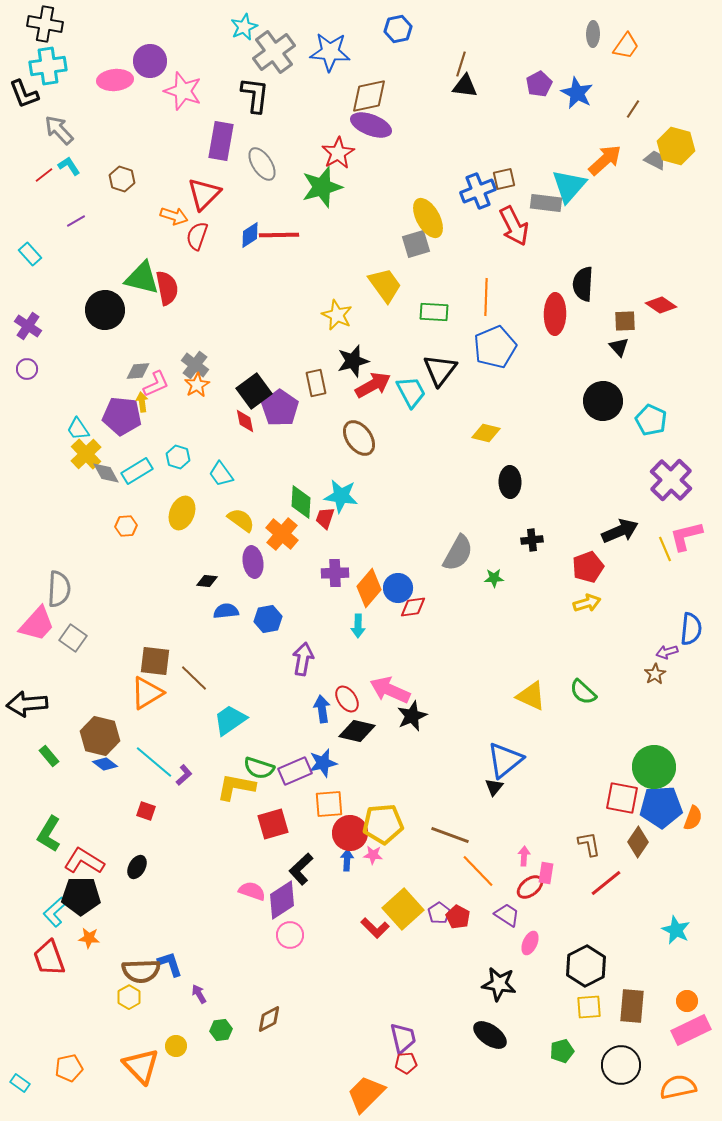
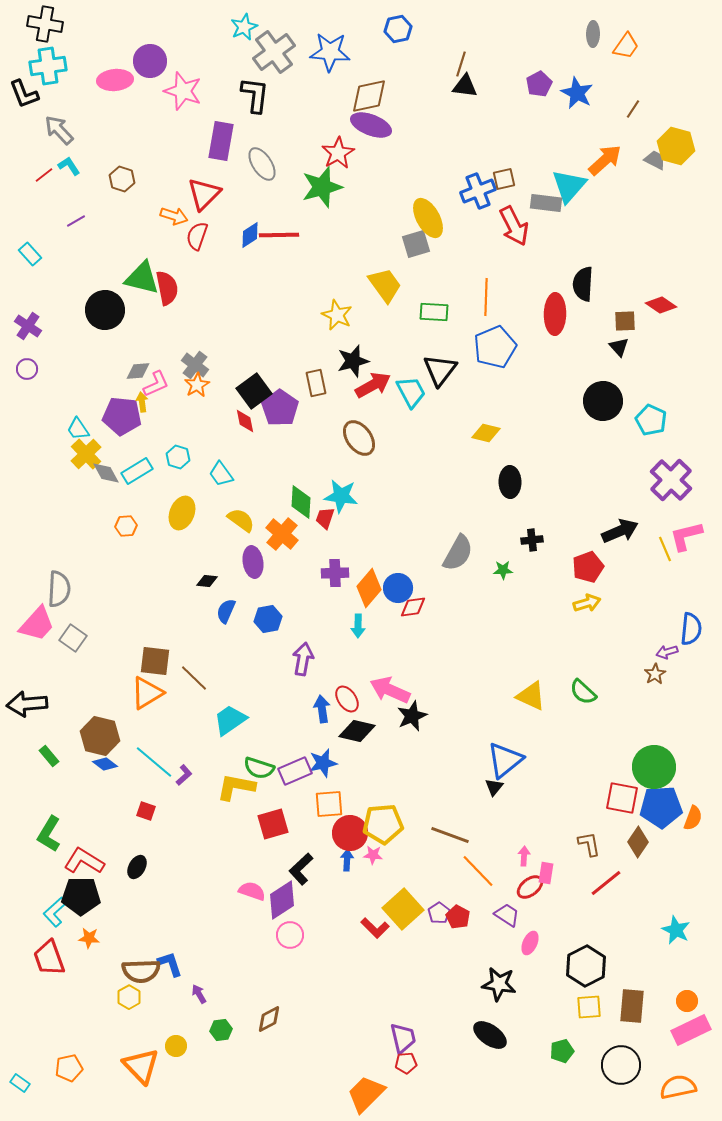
green star at (494, 578): moved 9 px right, 8 px up
blue semicircle at (226, 611): rotated 60 degrees counterclockwise
